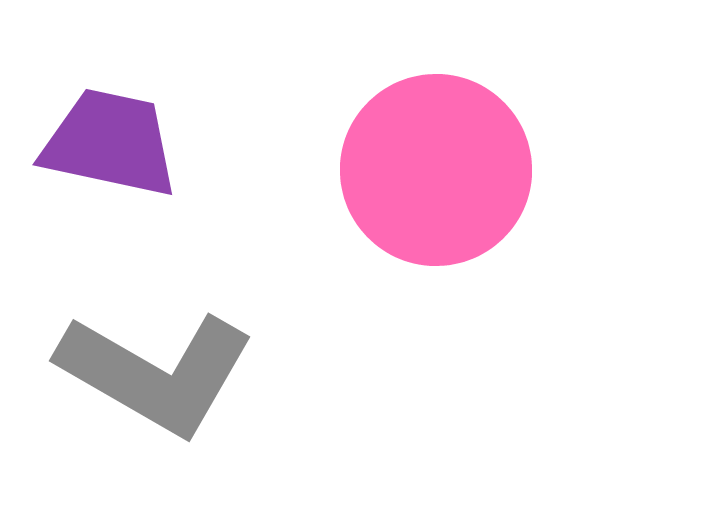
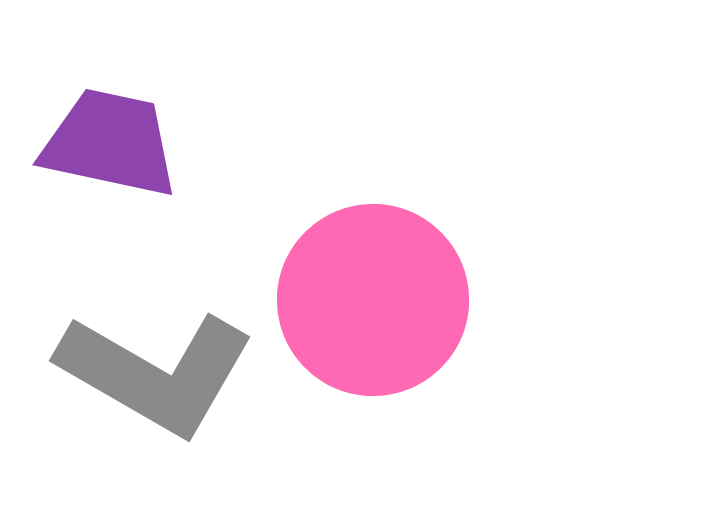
pink circle: moved 63 px left, 130 px down
